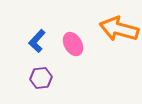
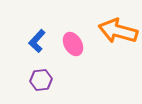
orange arrow: moved 1 px left, 2 px down
purple hexagon: moved 2 px down
